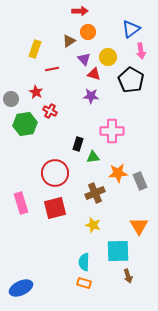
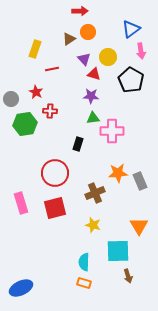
brown triangle: moved 2 px up
red cross: rotated 24 degrees counterclockwise
green triangle: moved 39 px up
